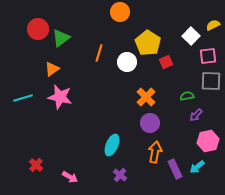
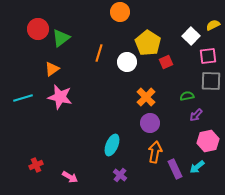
red cross: rotated 24 degrees clockwise
